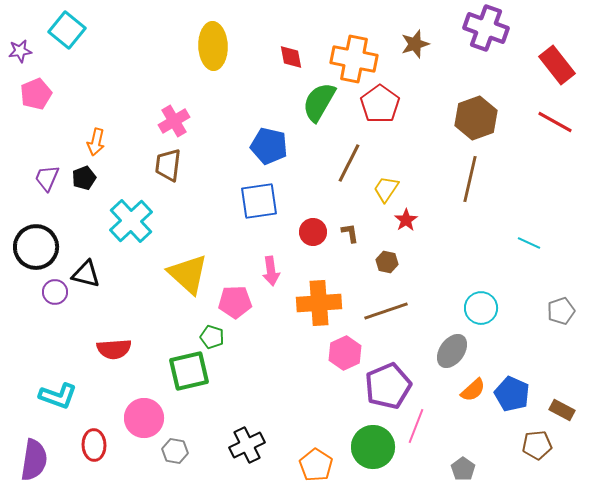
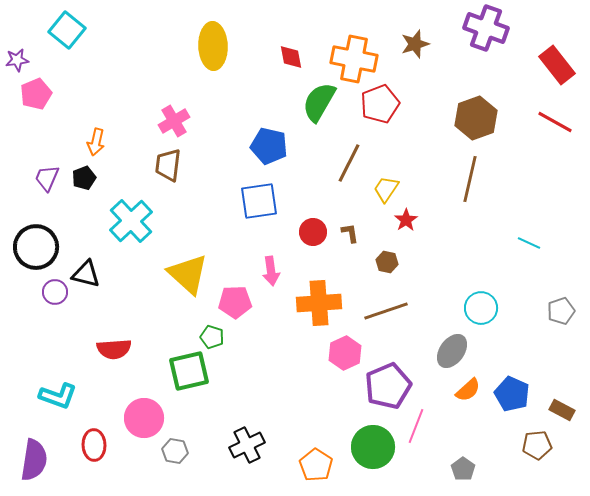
purple star at (20, 51): moved 3 px left, 9 px down
red pentagon at (380, 104): rotated 15 degrees clockwise
orange semicircle at (473, 390): moved 5 px left
